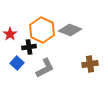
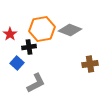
orange hexagon: moved 1 px up; rotated 25 degrees clockwise
gray L-shape: moved 9 px left, 15 px down
